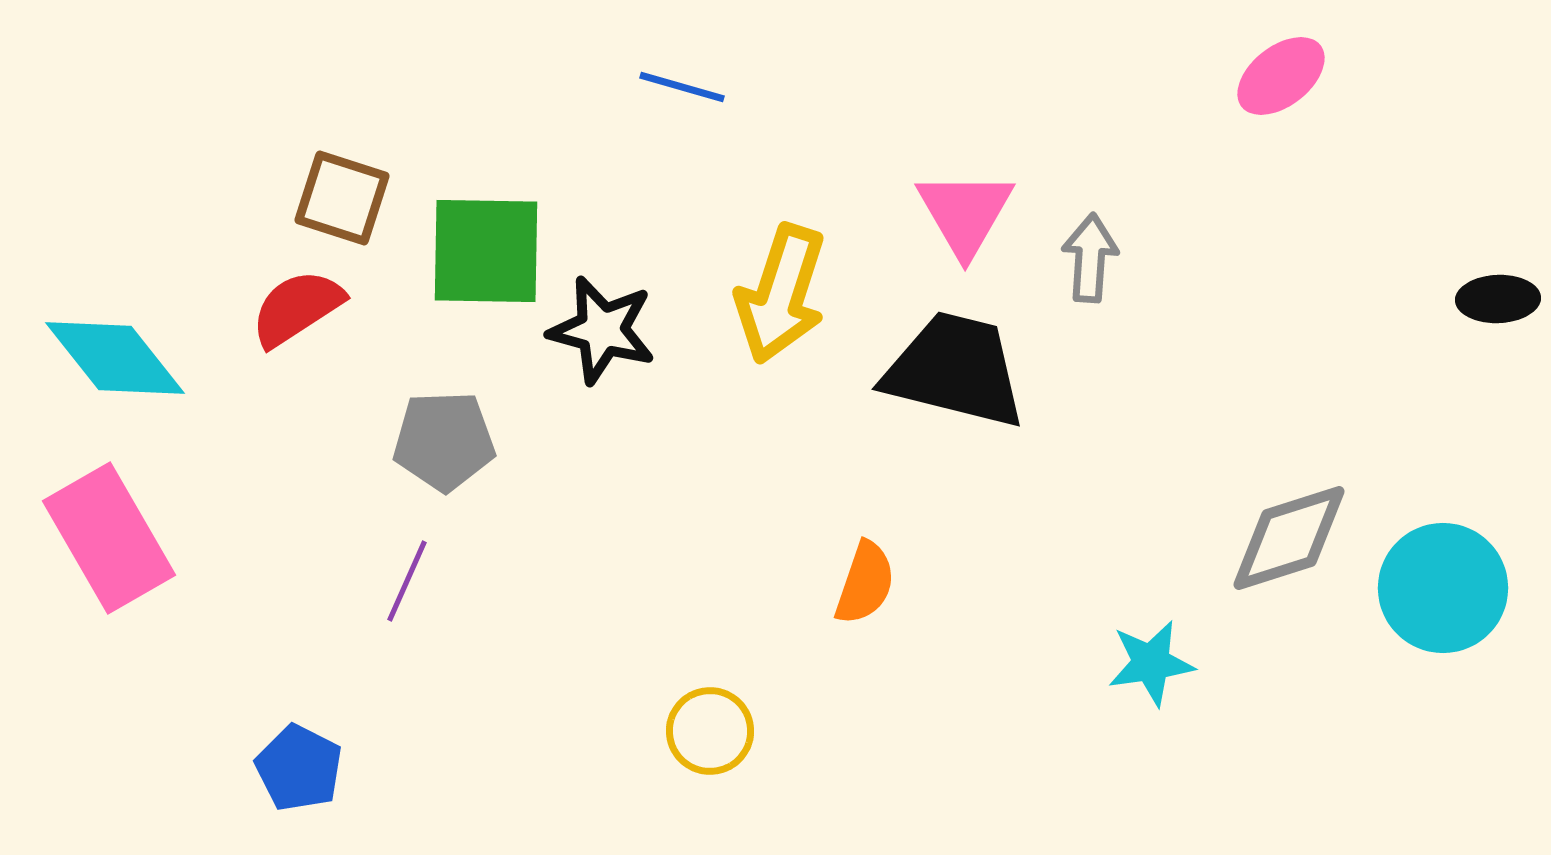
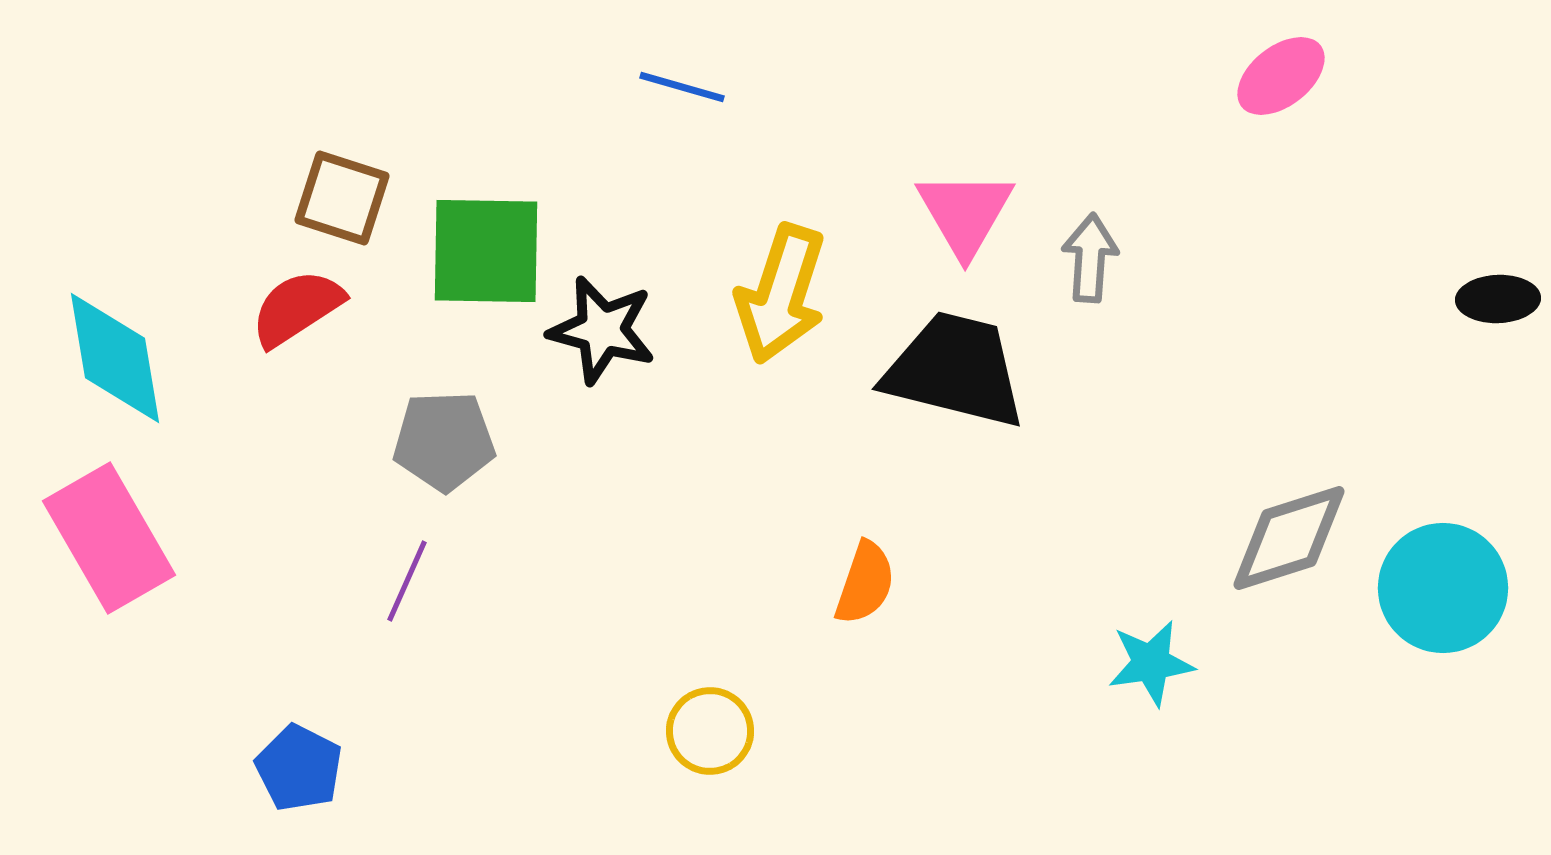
cyan diamond: rotated 29 degrees clockwise
